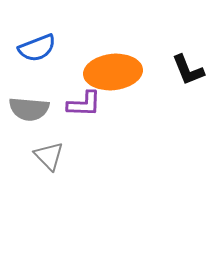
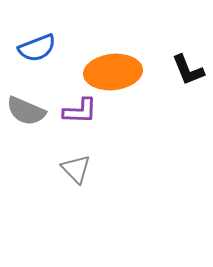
purple L-shape: moved 4 px left, 7 px down
gray semicircle: moved 3 px left, 2 px down; rotated 18 degrees clockwise
gray triangle: moved 27 px right, 13 px down
